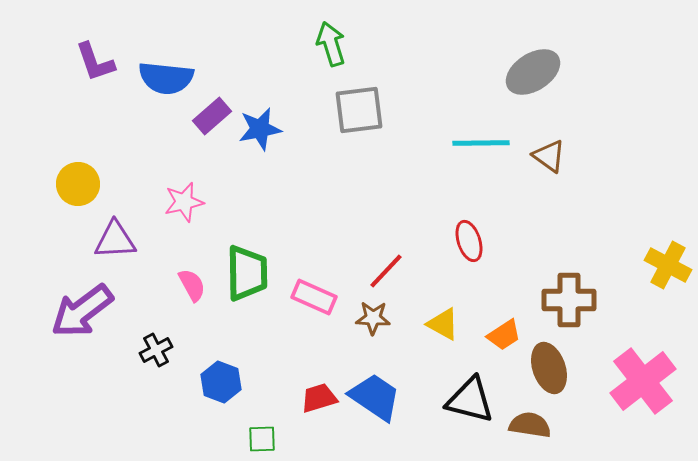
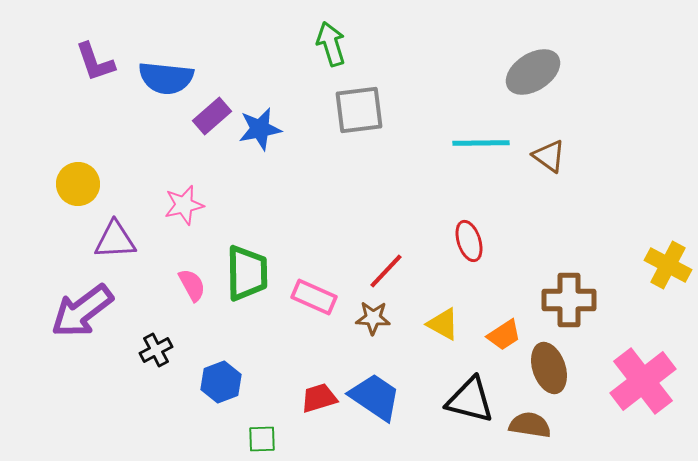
pink star: moved 3 px down
blue hexagon: rotated 18 degrees clockwise
